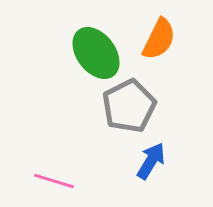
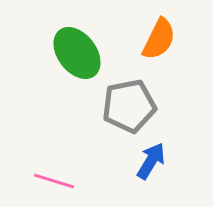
green ellipse: moved 19 px left
gray pentagon: rotated 16 degrees clockwise
